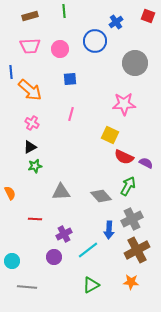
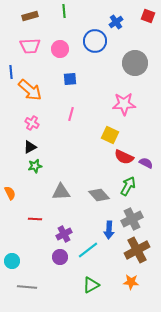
gray diamond: moved 2 px left, 1 px up
purple circle: moved 6 px right
